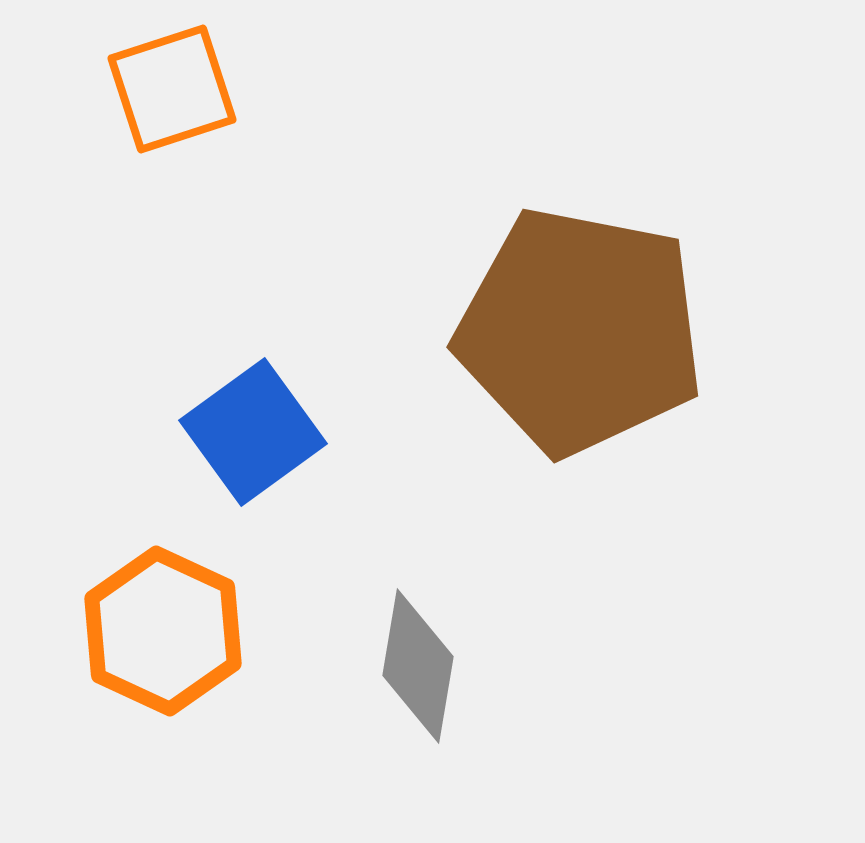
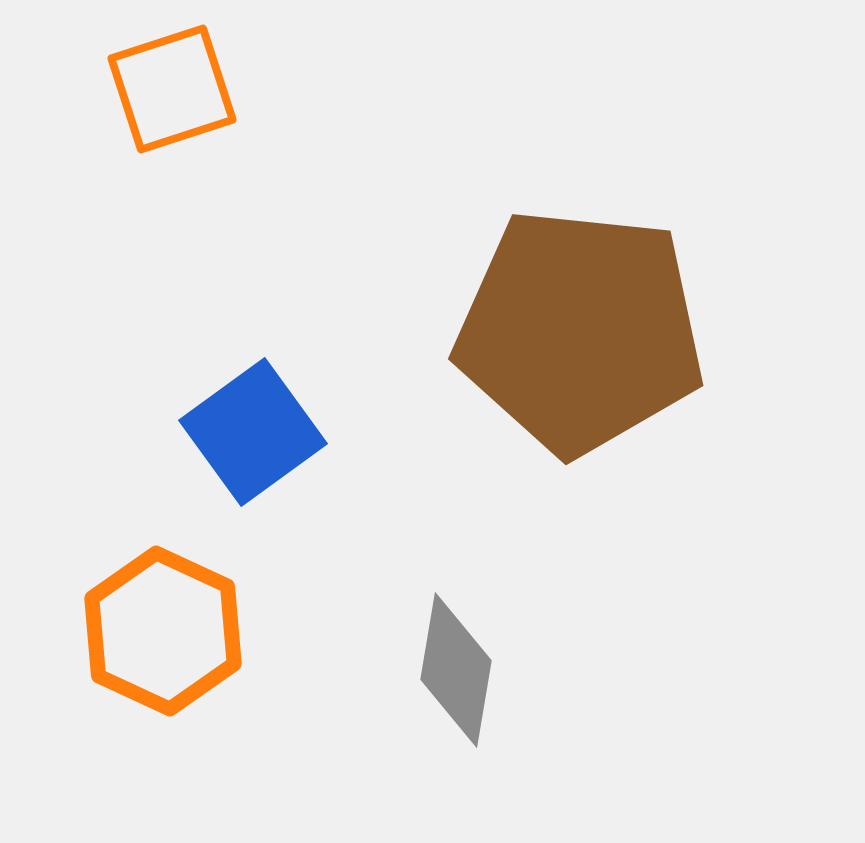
brown pentagon: rotated 5 degrees counterclockwise
gray diamond: moved 38 px right, 4 px down
